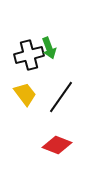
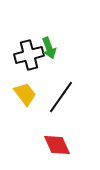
red diamond: rotated 44 degrees clockwise
